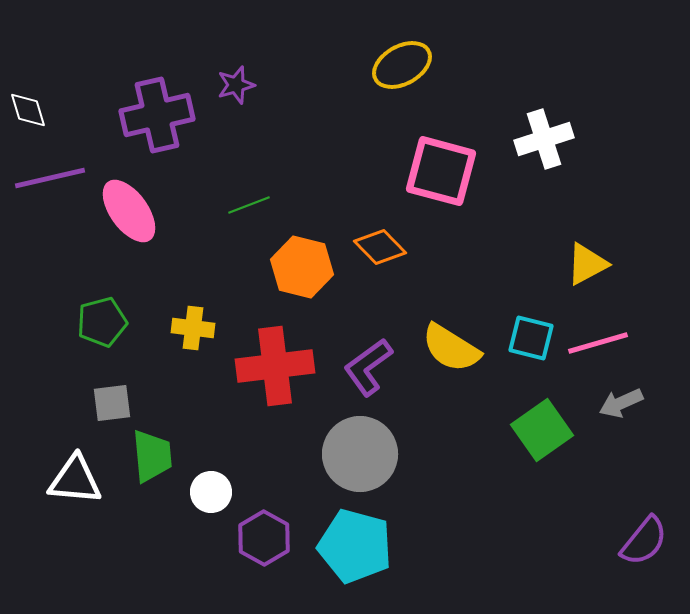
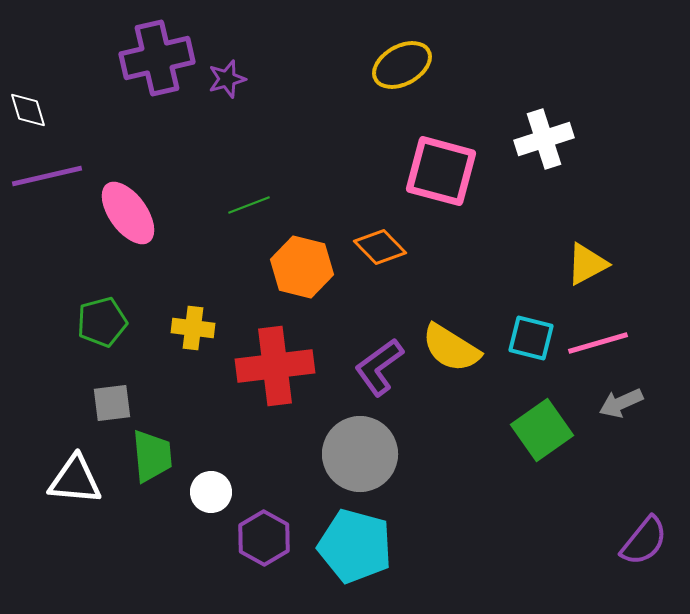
purple star: moved 9 px left, 6 px up
purple cross: moved 57 px up
purple line: moved 3 px left, 2 px up
pink ellipse: moved 1 px left, 2 px down
purple L-shape: moved 11 px right
